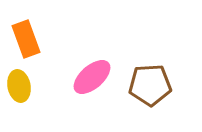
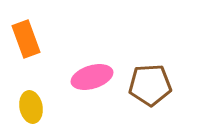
pink ellipse: rotated 24 degrees clockwise
yellow ellipse: moved 12 px right, 21 px down
